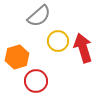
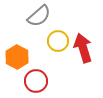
orange hexagon: rotated 15 degrees counterclockwise
